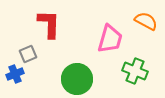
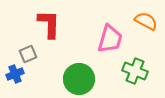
green circle: moved 2 px right
